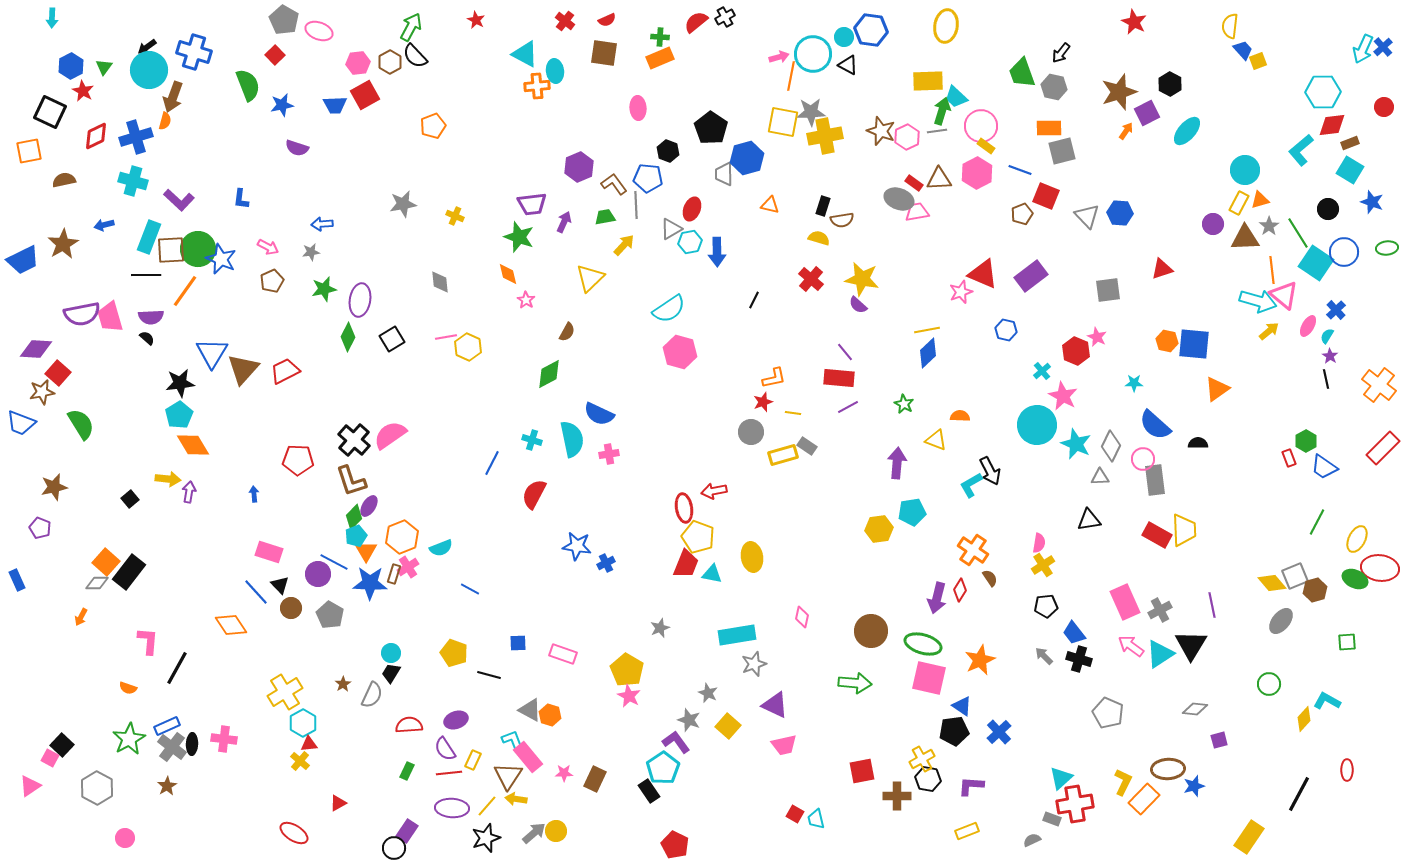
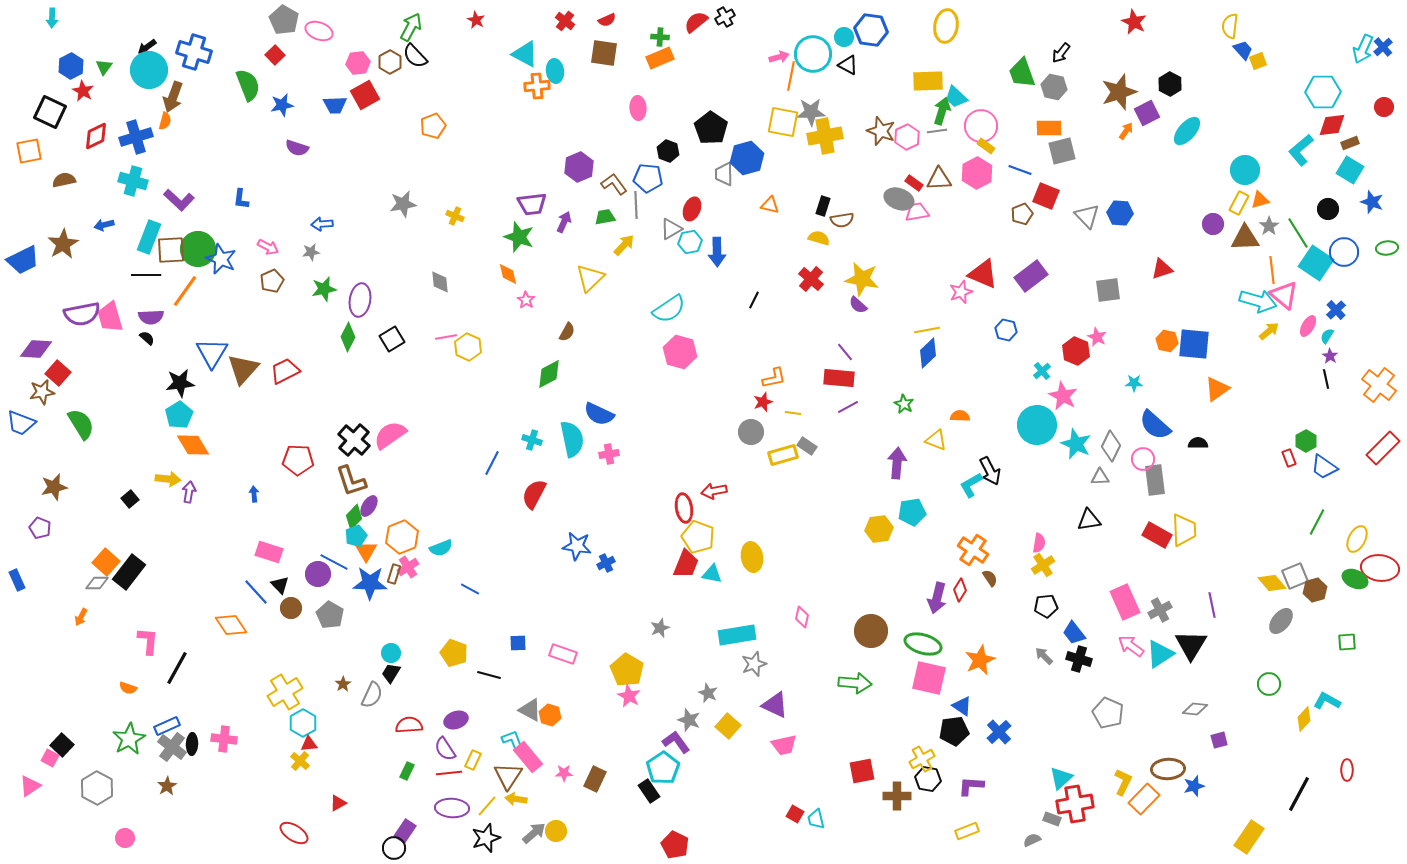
purple rectangle at (407, 831): moved 2 px left
